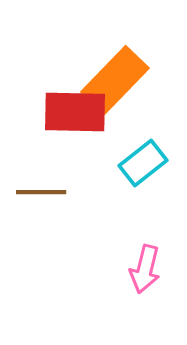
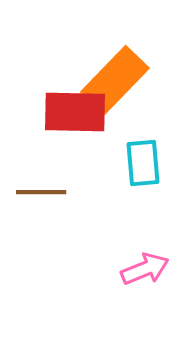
cyan rectangle: rotated 57 degrees counterclockwise
pink arrow: rotated 126 degrees counterclockwise
